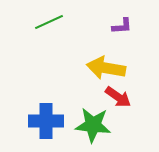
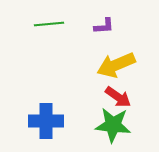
green line: moved 2 px down; rotated 20 degrees clockwise
purple L-shape: moved 18 px left
yellow arrow: moved 10 px right, 3 px up; rotated 33 degrees counterclockwise
green star: moved 20 px right
